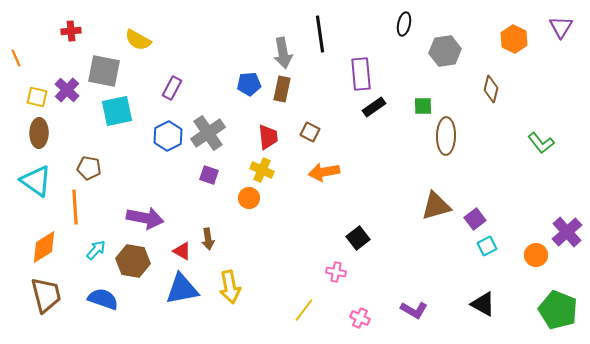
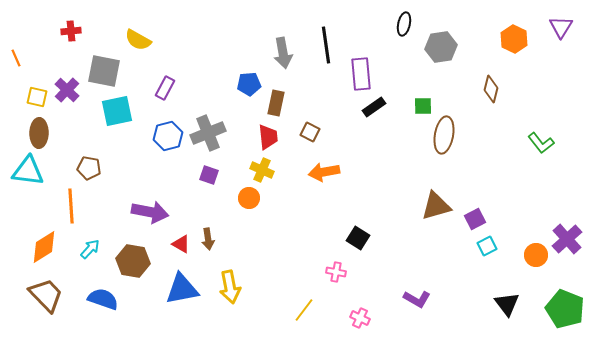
black line at (320, 34): moved 6 px right, 11 px down
gray hexagon at (445, 51): moved 4 px left, 4 px up
purple rectangle at (172, 88): moved 7 px left
brown rectangle at (282, 89): moved 6 px left, 14 px down
gray cross at (208, 133): rotated 12 degrees clockwise
blue hexagon at (168, 136): rotated 12 degrees clockwise
brown ellipse at (446, 136): moved 2 px left, 1 px up; rotated 9 degrees clockwise
cyan triangle at (36, 181): moved 8 px left, 10 px up; rotated 28 degrees counterclockwise
orange line at (75, 207): moved 4 px left, 1 px up
purple arrow at (145, 218): moved 5 px right, 6 px up
purple square at (475, 219): rotated 10 degrees clockwise
purple cross at (567, 232): moved 7 px down
black square at (358, 238): rotated 20 degrees counterclockwise
cyan arrow at (96, 250): moved 6 px left, 1 px up
red triangle at (182, 251): moved 1 px left, 7 px up
brown trapezoid at (46, 295): rotated 30 degrees counterclockwise
black triangle at (483, 304): moved 24 px right; rotated 24 degrees clockwise
purple L-shape at (414, 310): moved 3 px right, 11 px up
green pentagon at (558, 310): moved 7 px right, 1 px up
